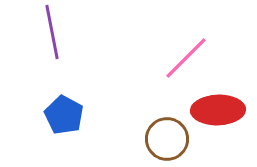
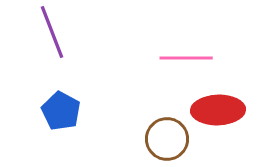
purple line: rotated 10 degrees counterclockwise
pink line: rotated 45 degrees clockwise
blue pentagon: moved 3 px left, 4 px up
